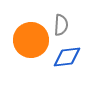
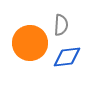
orange circle: moved 1 px left, 3 px down
